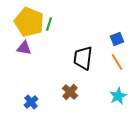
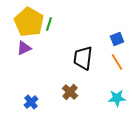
yellow pentagon: rotated 8 degrees clockwise
purple triangle: rotated 35 degrees counterclockwise
cyan star: moved 1 px left, 2 px down; rotated 24 degrees clockwise
